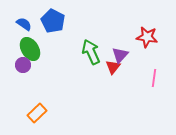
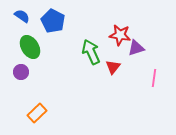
blue semicircle: moved 2 px left, 8 px up
red star: moved 27 px left, 2 px up
green ellipse: moved 2 px up
purple triangle: moved 16 px right, 7 px up; rotated 30 degrees clockwise
purple circle: moved 2 px left, 7 px down
